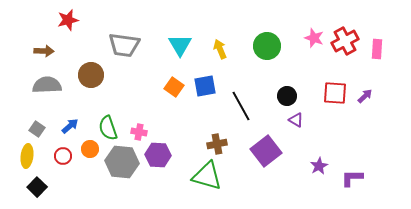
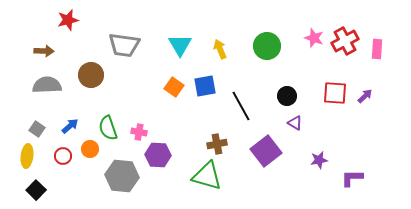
purple triangle: moved 1 px left, 3 px down
gray hexagon: moved 14 px down
purple star: moved 6 px up; rotated 18 degrees clockwise
black square: moved 1 px left, 3 px down
